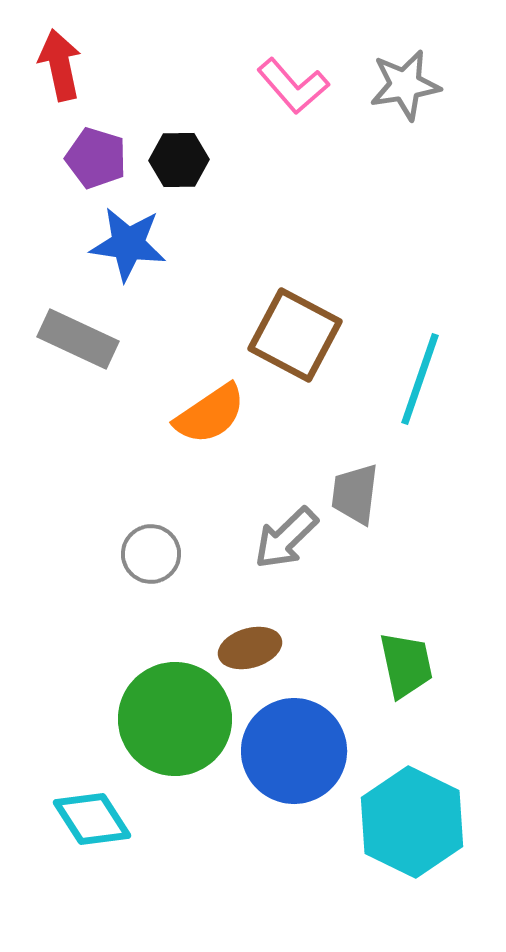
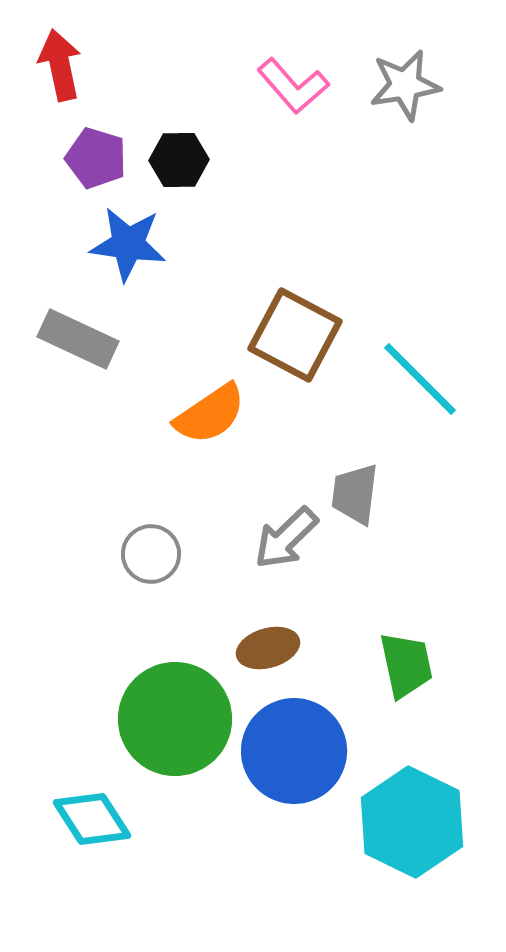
cyan line: rotated 64 degrees counterclockwise
brown ellipse: moved 18 px right
